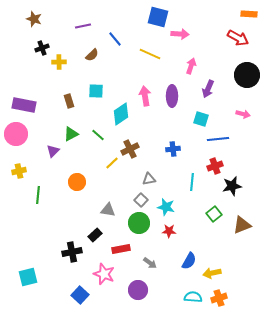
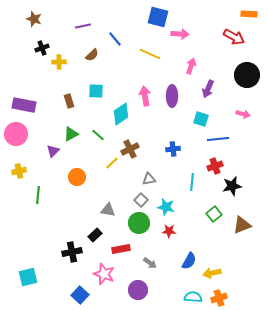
red arrow at (238, 38): moved 4 px left, 1 px up
orange circle at (77, 182): moved 5 px up
